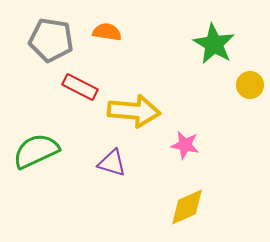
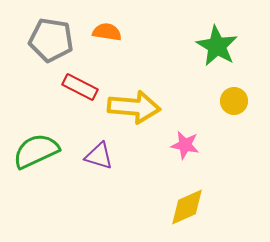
green star: moved 3 px right, 2 px down
yellow circle: moved 16 px left, 16 px down
yellow arrow: moved 4 px up
purple triangle: moved 13 px left, 7 px up
